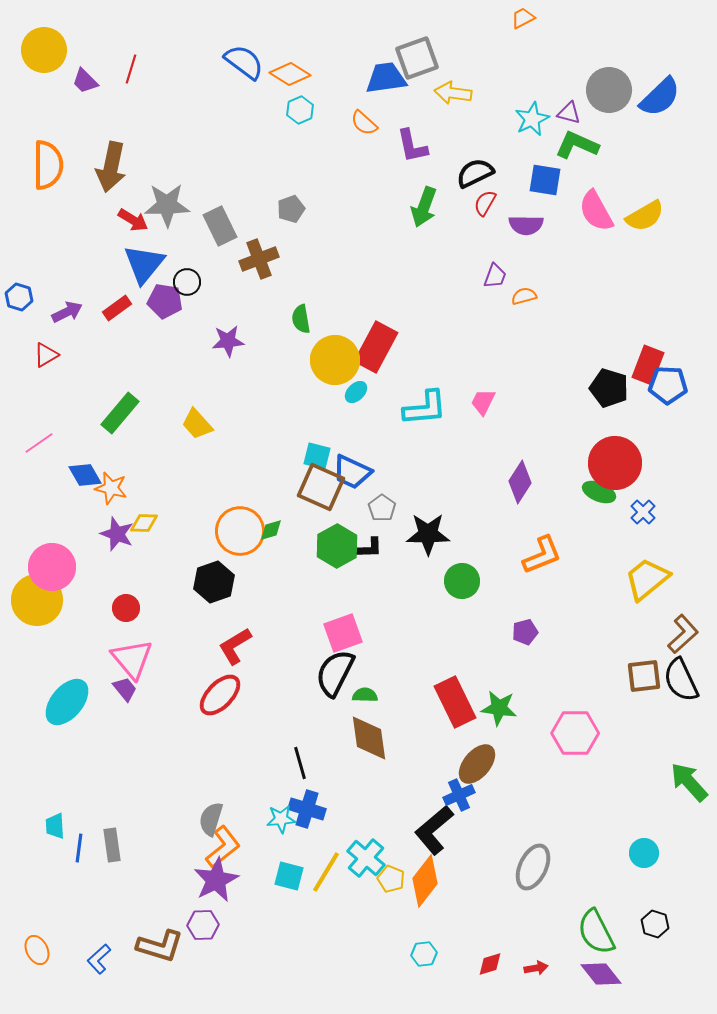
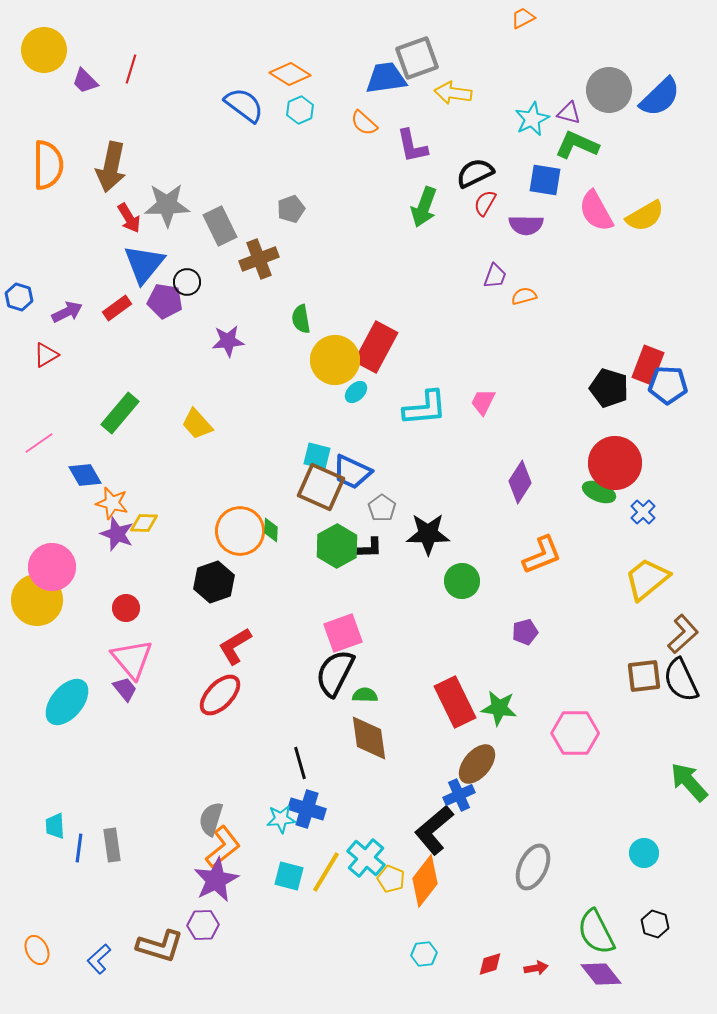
blue semicircle at (244, 62): moved 43 px down
red arrow at (133, 220): moved 4 px left, 2 px up; rotated 28 degrees clockwise
orange star at (111, 488): moved 1 px right, 15 px down
green diamond at (271, 530): rotated 70 degrees counterclockwise
